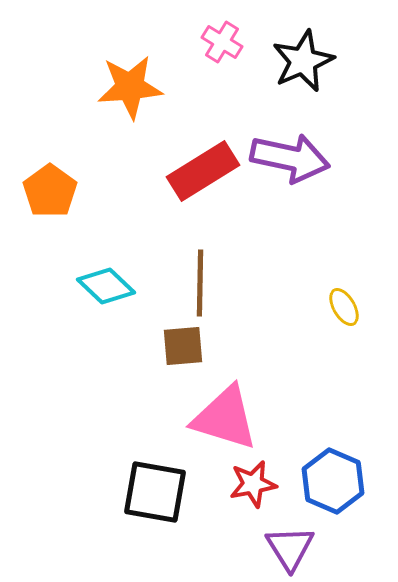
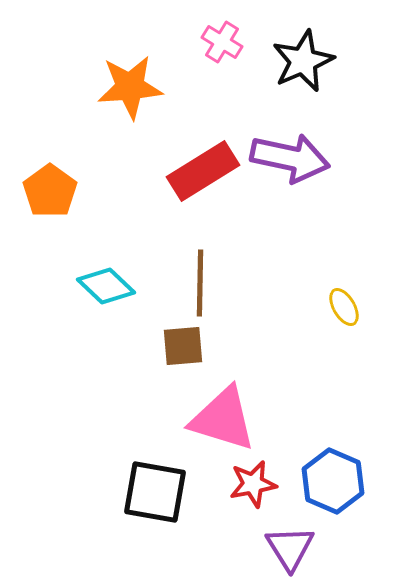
pink triangle: moved 2 px left, 1 px down
